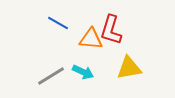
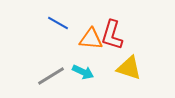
red L-shape: moved 1 px right, 5 px down
yellow triangle: rotated 28 degrees clockwise
